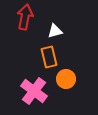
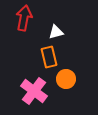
red arrow: moved 1 px left, 1 px down
white triangle: moved 1 px right, 1 px down
